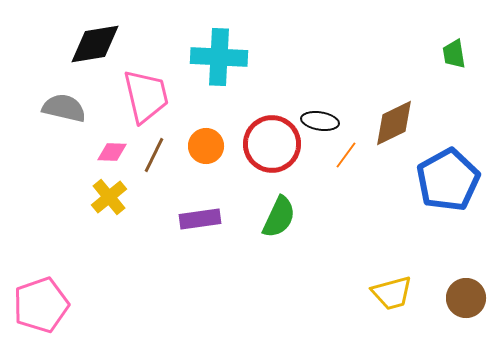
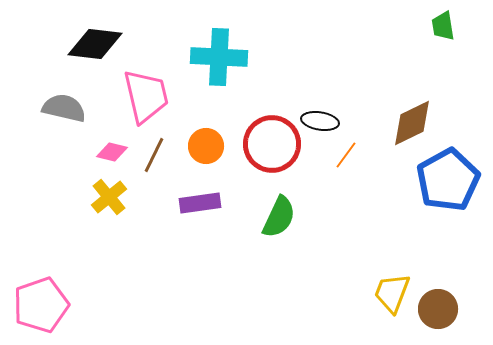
black diamond: rotated 16 degrees clockwise
green trapezoid: moved 11 px left, 28 px up
brown diamond: moved 18 px right
pink diamond: rotated 12 degrees clockwise
purple rectangle: moved 16 px up
yellow trapezoid: rotated 126 degrees clockwise
brown circle: moved 28 px left, 11 px down
